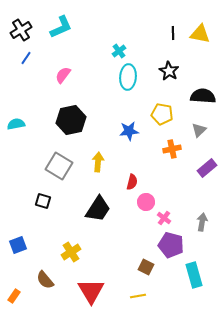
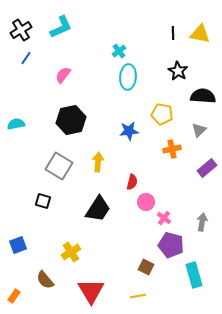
black star: moved 9 px right
